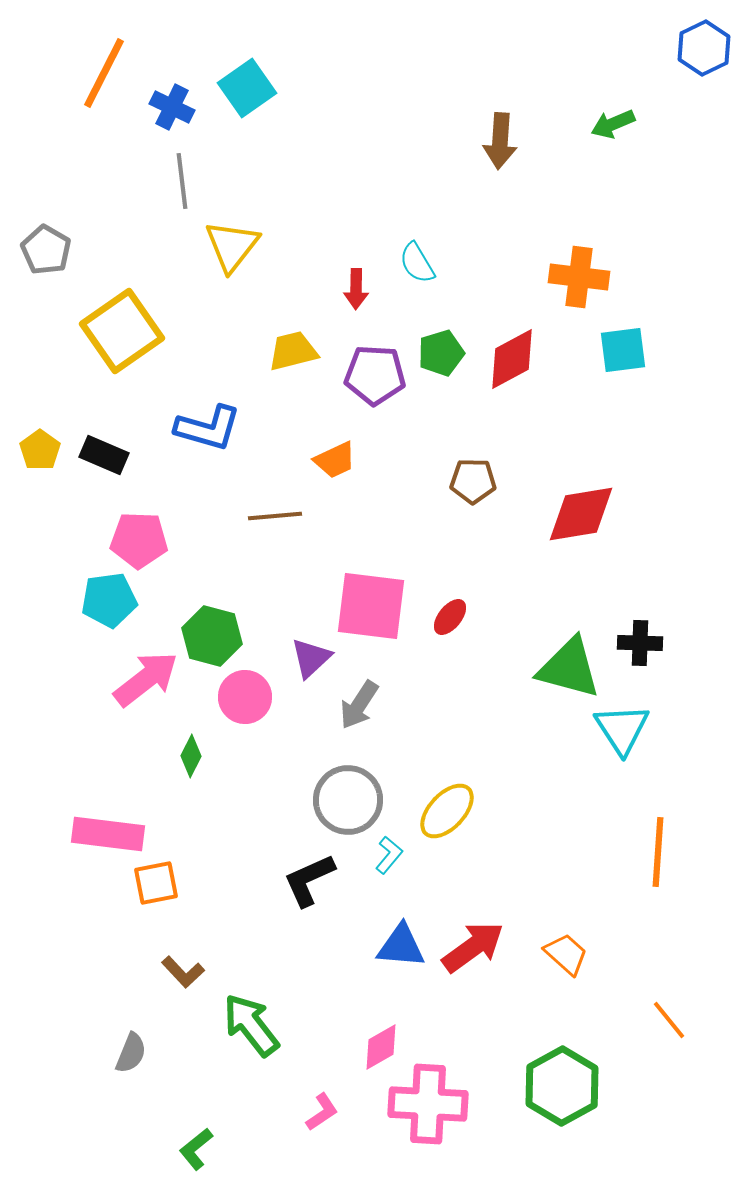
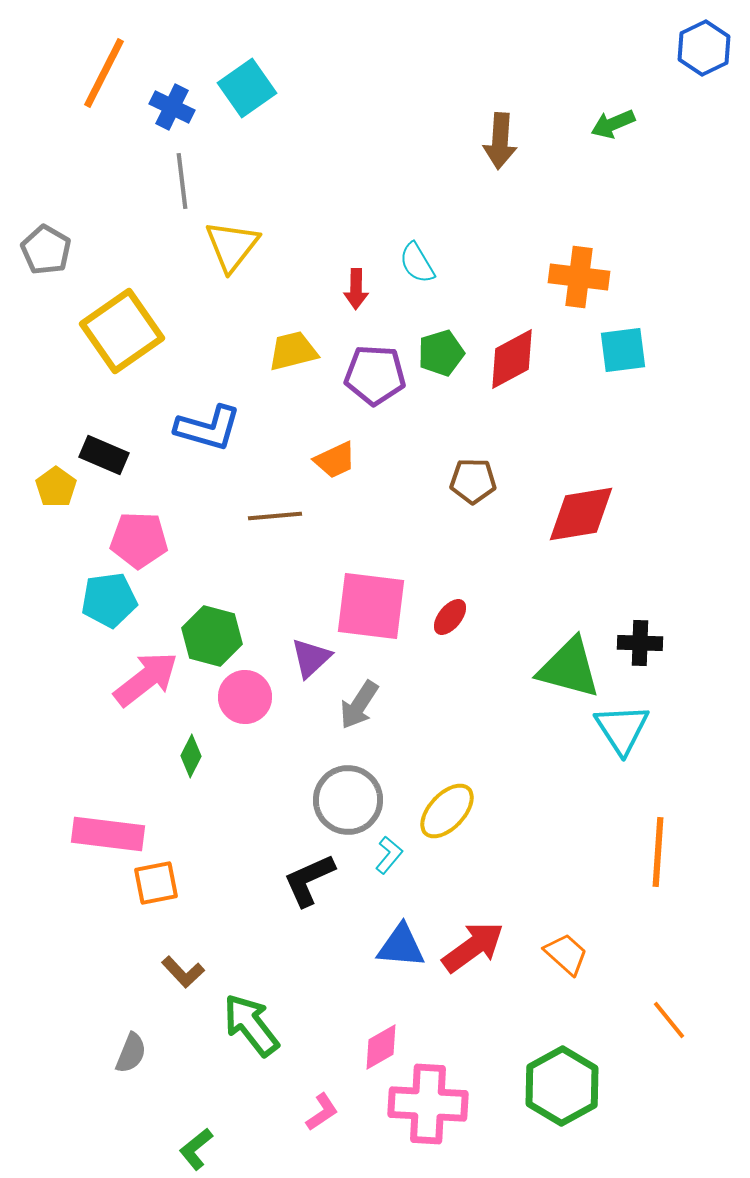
yellow pentagon at (40, 450): moved 16 px right, 37 px down
